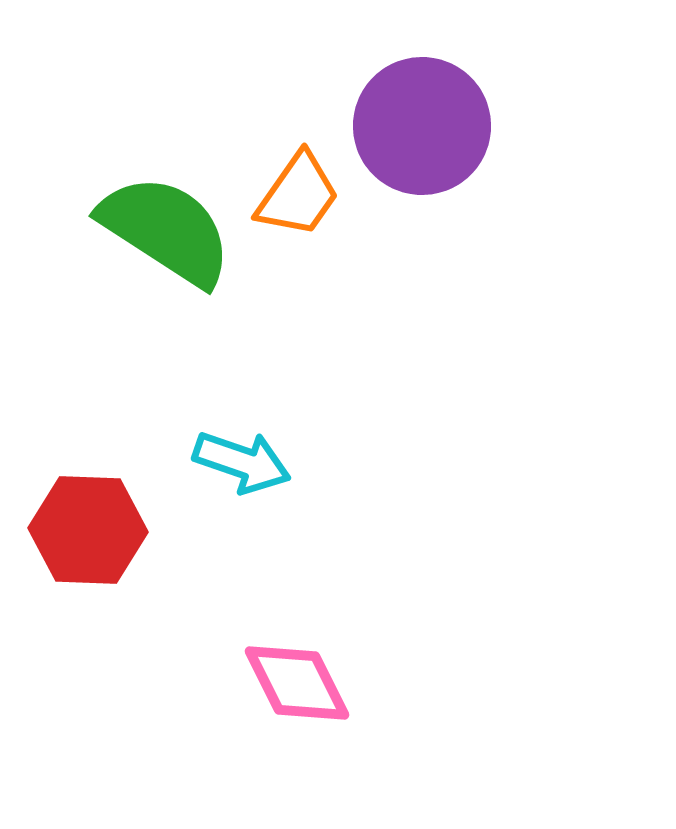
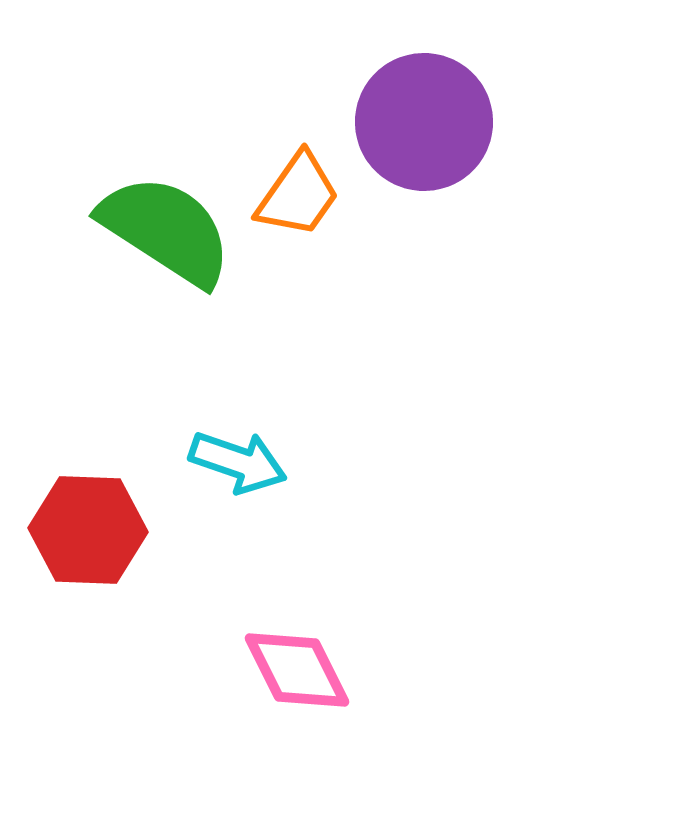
purple circle: moved 2 px right, 4 px up
cyan arrow: moved 4 px left
pink diamond: moved 13 px up
